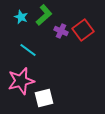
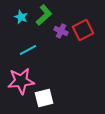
red square: rotated 10 degrees clockwise
cyan line: rotated 66 degrees counterclockwise
pink star: rotated 8 degrees clockwise
